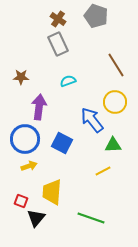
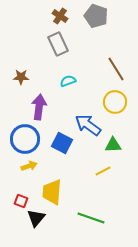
brown cross: moved 2 px right, 3 px up
brown line: moved 4 px down
blue arrow: moved 4 px left, 5 px down; rotated 16 degrees counterclockwise
